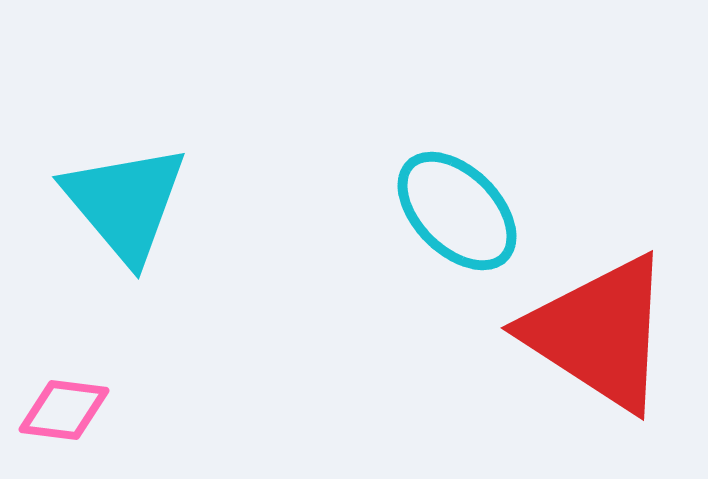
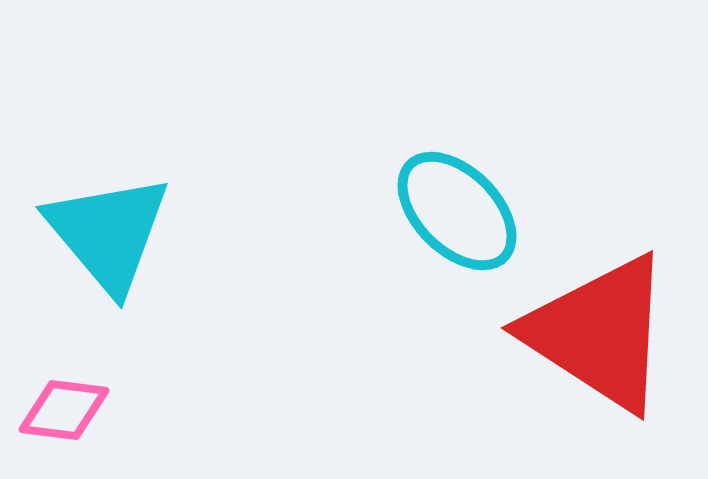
cyan triangle: moved 17 px left, 30 px down
